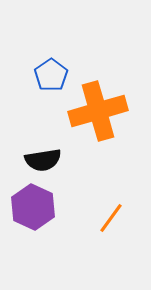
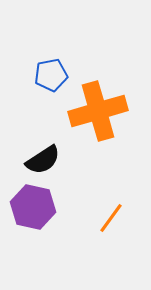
blue pentagon: rotated 24 degrees clockwise
black semicircle: rotated 24 degrees counterclockwise
purple hexagon: rotated 12 degrees counterclockwise
